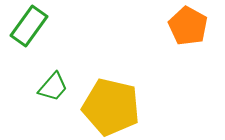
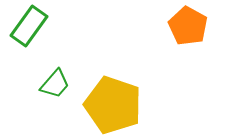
green trapezoid: moved 2 px right, 3 px up
yellow pentagon: moved 2 px right, 2 px up; rotated 6 degrees clockwise
